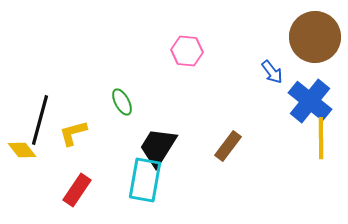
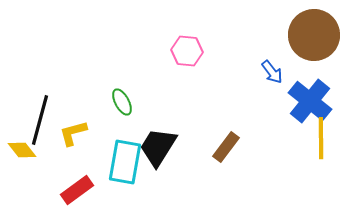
brown circle: moved 1 px left, 2 px up
brown rectangle: moved 2 px left, 1 px down
cyan rectangle: moved 20 px left, 18 px up
red rectangle: rotated 20 degrees clockwise
